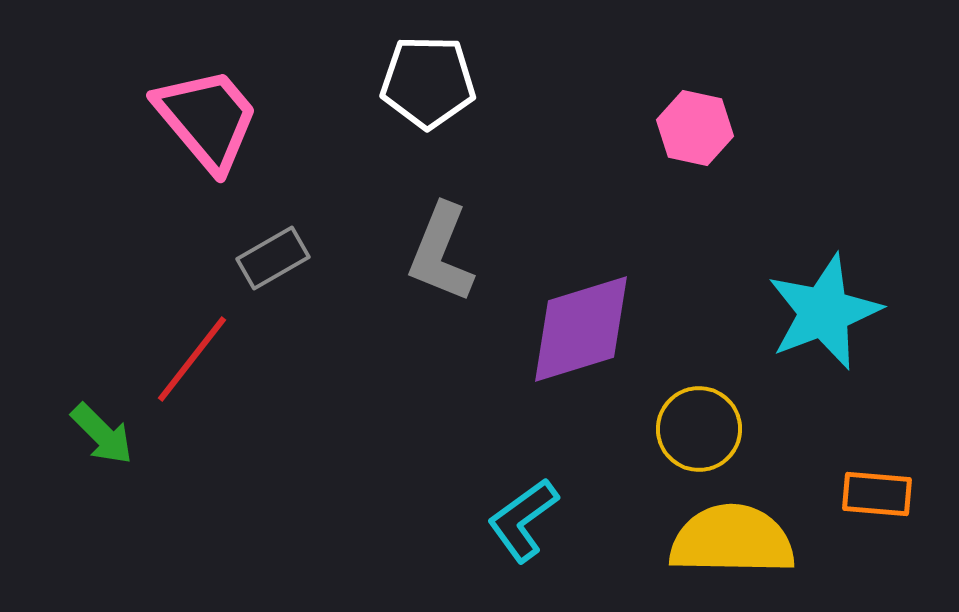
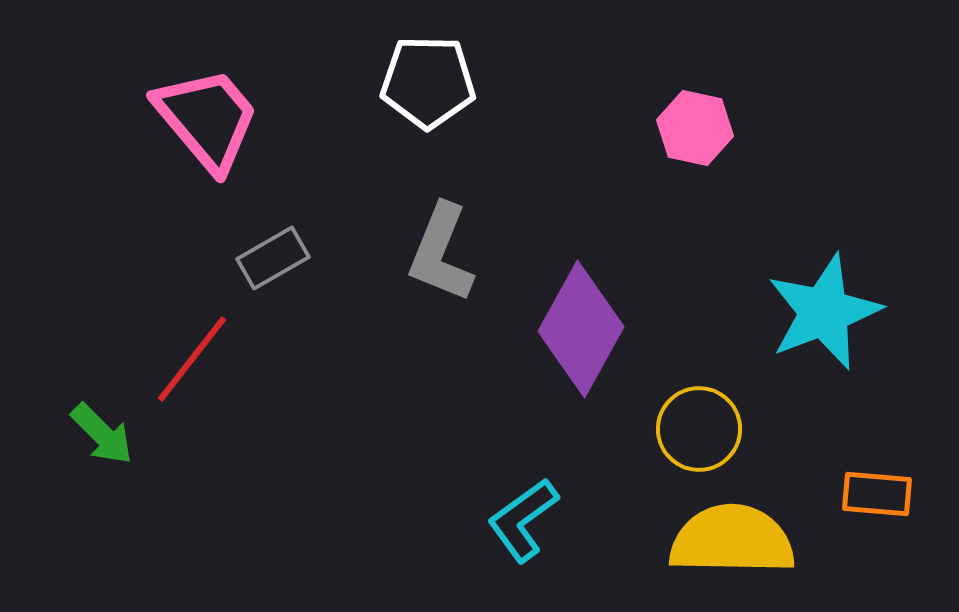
purple diamond: rotated 44 degrees counterclockwise
